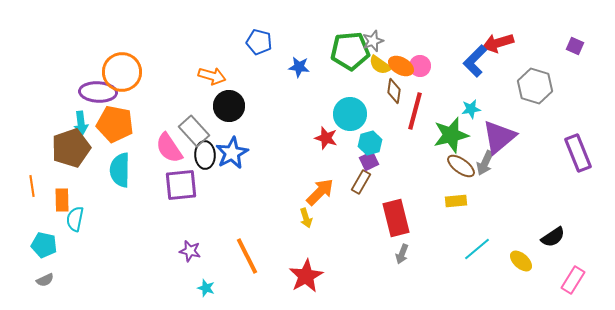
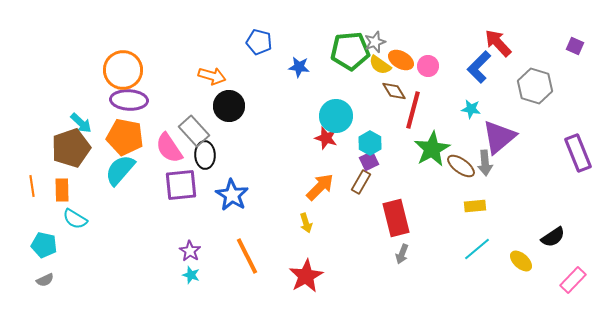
gray star at (373, 41): moved 2 px right, 1 px down
red arrow at (498, 43): rotated 64 degrees clockwise
blue L-shape at (475, 61): moved 4 px right, 6 px down
orange ellipse at (401, 66): moved 6 px up
pink circle at (420, 66): moved 8 px right
orange circle at (122, 72): moved 1 px right, 2 px up
brown diamond at (394, 91): rotated 40 degrees counterclockwise
purple ellipse at (98, 92): moved 31 px right, 8 px down
cyan star at (471, 109): rotated 18 degrees clockwise
red line at (415, 111): moved 2 px left, 1 px up
cyan circle at (350, 114): moved 14 px left, 2 px down
cyan arrow at (81, 123): rotated 40 degrees counterclockwise
orange pentagon at (115, 124): moved 10 px right, 13 px down
green star at (451, 135): moved 19 px left, 14 px down; rotated 15 degrees counterclockwise
cyan hexagon at (370, 143): rotated 15 degrees counterclockwise
blue star at (232, 153): moved 42 px down; rotated 12 degrees counterclockwise
gray arrow at (485, 163): rotated 30 degrees counterclockwise
cyan semicircle at (120, 170): rotated 40 degrees clockwise
orange arrow at (320, 192): moved 5 px up
orange rectangle at (62, 200): moved 10 px up
yellow rectangle at (456, 201): moved 19 px right, 5 px down
yellow arrow at (306, 218): moved 5 px down
cyan semicircle at (75, 219): rotated 70 degrees counterclockwise
purple star at (190, 251): rotated 20 degrees clockwise
pink rectangle at (573, 280): rotated 12 degrees clockwise
cyan star at (206, 288): moved 15 px left, 13 px up
